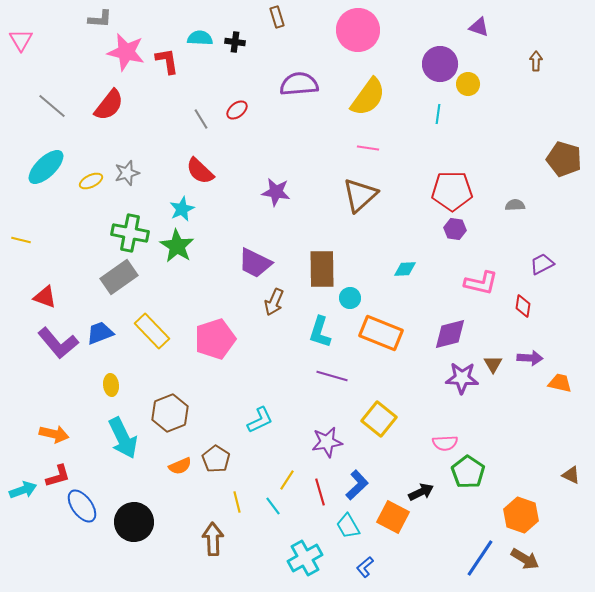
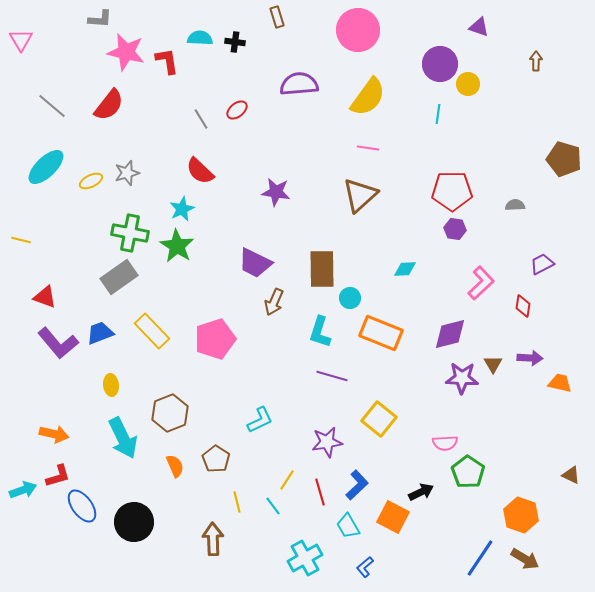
pink L-shape at (481, 283): rotated 56 degrees counterclockwise
orange semicircle at (180, 466): moved 5 px left; rotated 90 degrees counterclockwise
